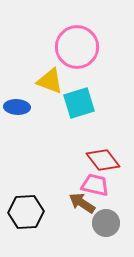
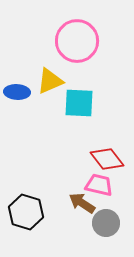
pink circle: moved 6 px up
yellow triangle: rotated 44 degrees counterclockwise
cyan square: rotated 20 degrees clockwise
blue ellipse: moved 15 px up
red diamond: moved 4 px right, 1 px up
pink trapezoid: moved 4 px right
black hexagon: rotated 20 degrees clockwise
